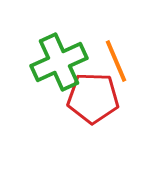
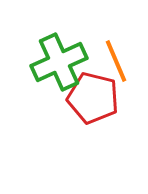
red pentagon: rotated 12 degrees clockwise
